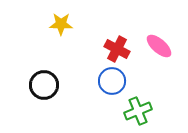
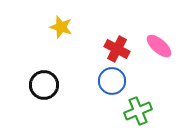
yellow star: moved 3 px down; rotated 15 degrees clockwise
